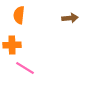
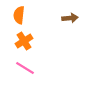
orange cross: moved 12 px right, 4 px up; rotated 30 degrees counterclockwise
